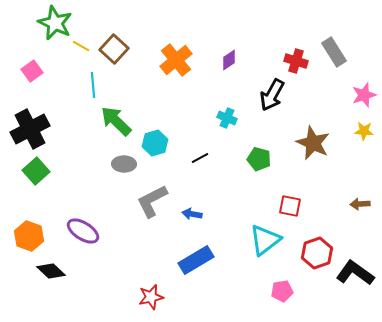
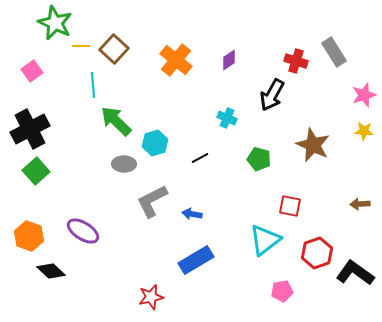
yellow line: rotated 30 degrees counterclockwise
orange cross: rotated 12 degrees counterclockwise
brown star: moved 2 px down
